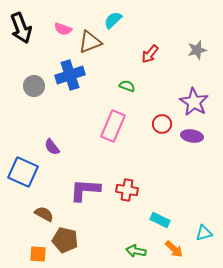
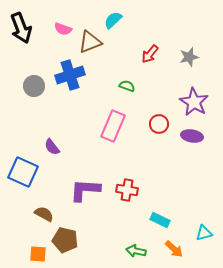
gray star: moved 8 px left, 7 px down
red circle: moved 3 px left
